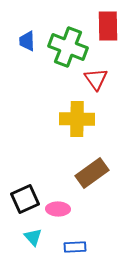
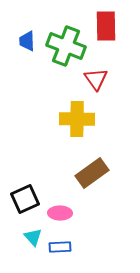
red rectangle: moved 2 px left
green cross: moved 2 px left, 1 px up
pink ellipse: moved 2 px right, 4 px down
blue rectangle: moved 15 px left
